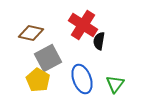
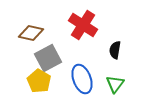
black semicircle: moved 16 px right, 9 px down
yellow pentagon: moved 1 px right, 1 px down
